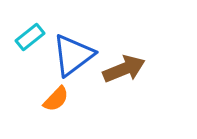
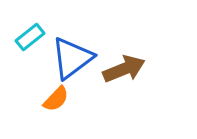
blue triangle: moved 1 px left, 3 px down
